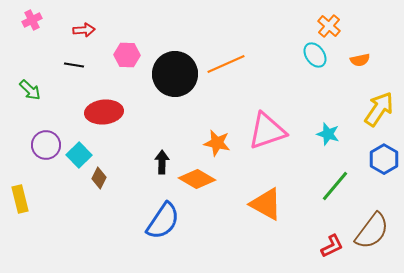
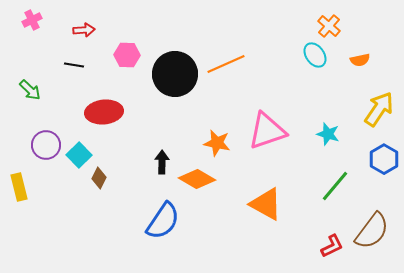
yellow rectangle: moved 1 px left, 12 px up
